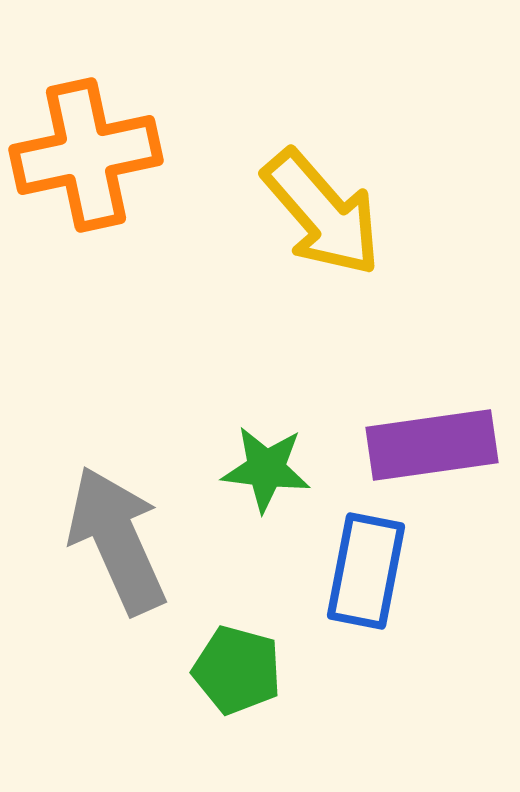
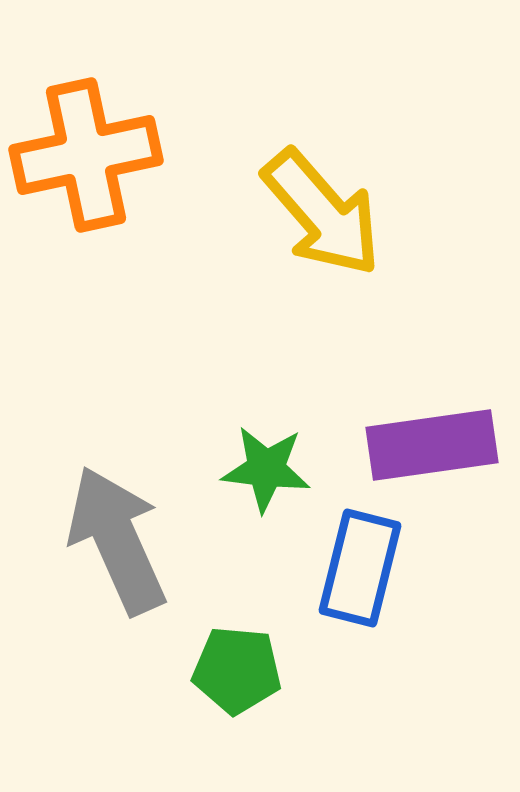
blue rectangle: moved 6 px left, 3 px up; rotated 3 degrees clockwise
green pentagon: rotated 10 degrees counterclockwise
